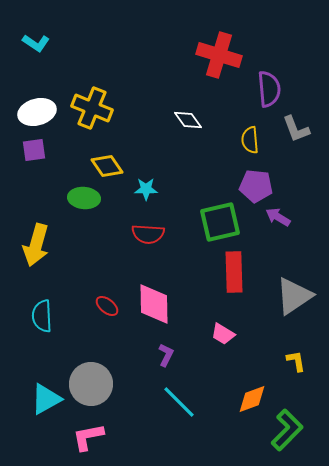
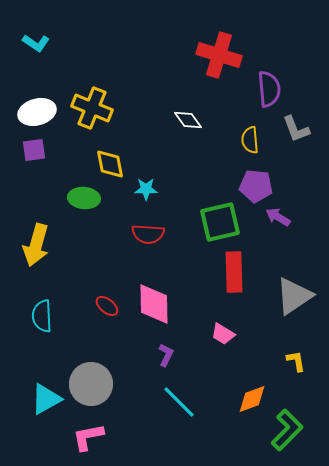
yellow diamond: moved 3 px right, 2 px up; rotated 24 degrees clockwise
